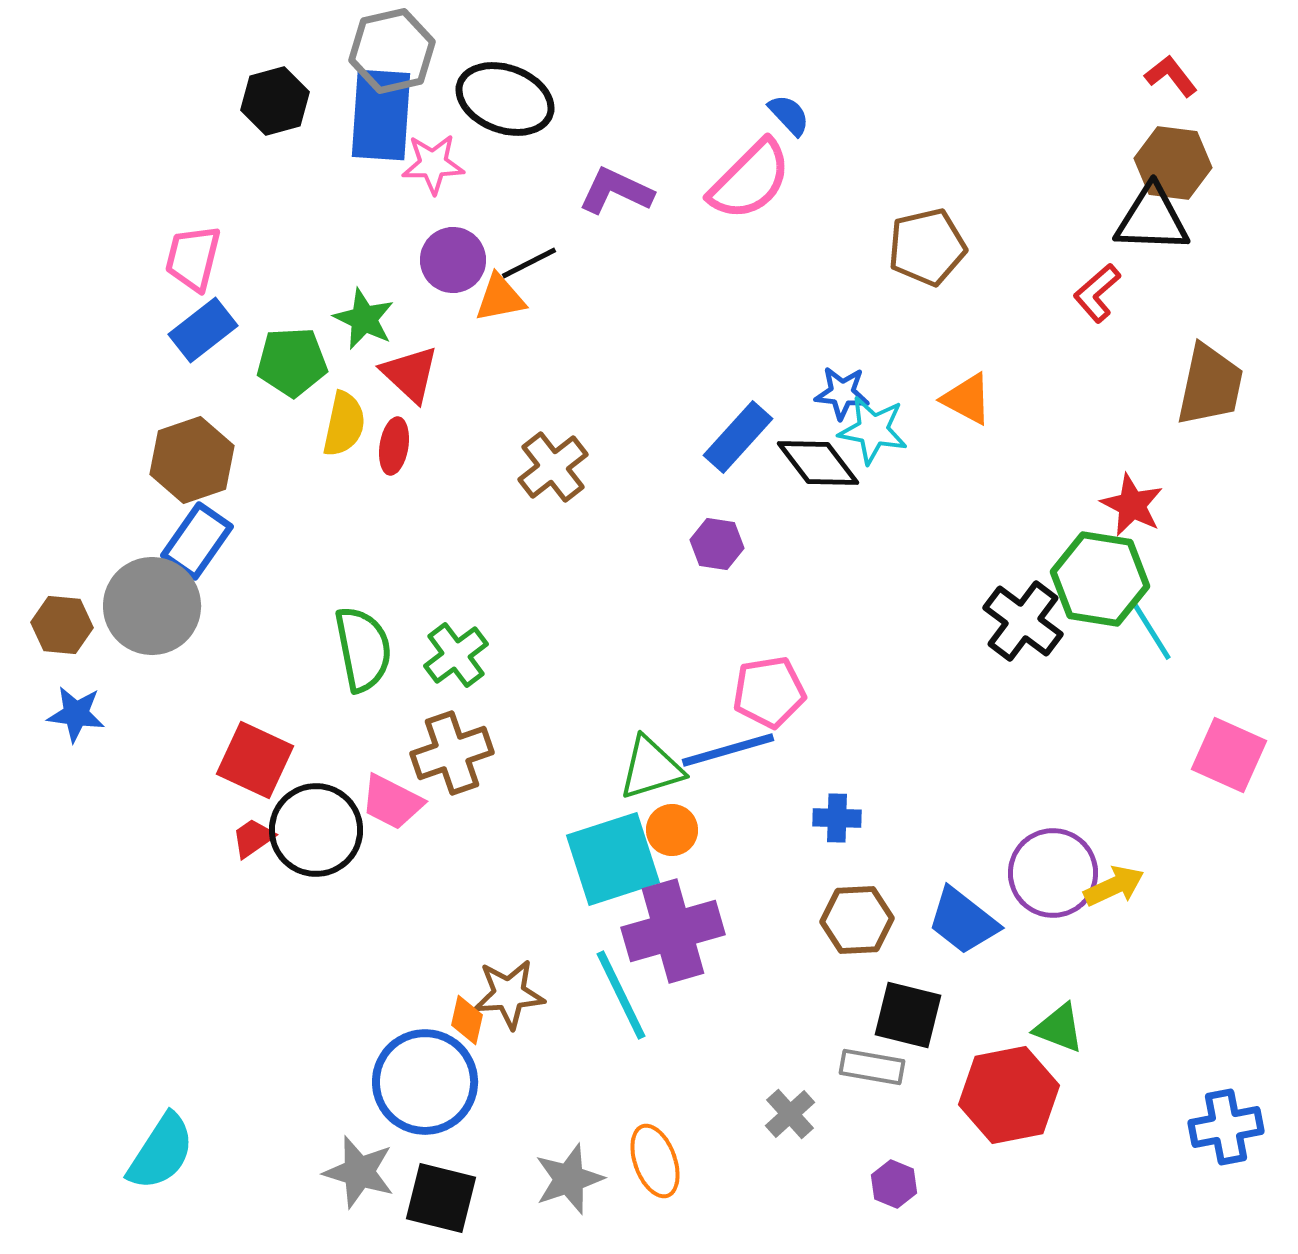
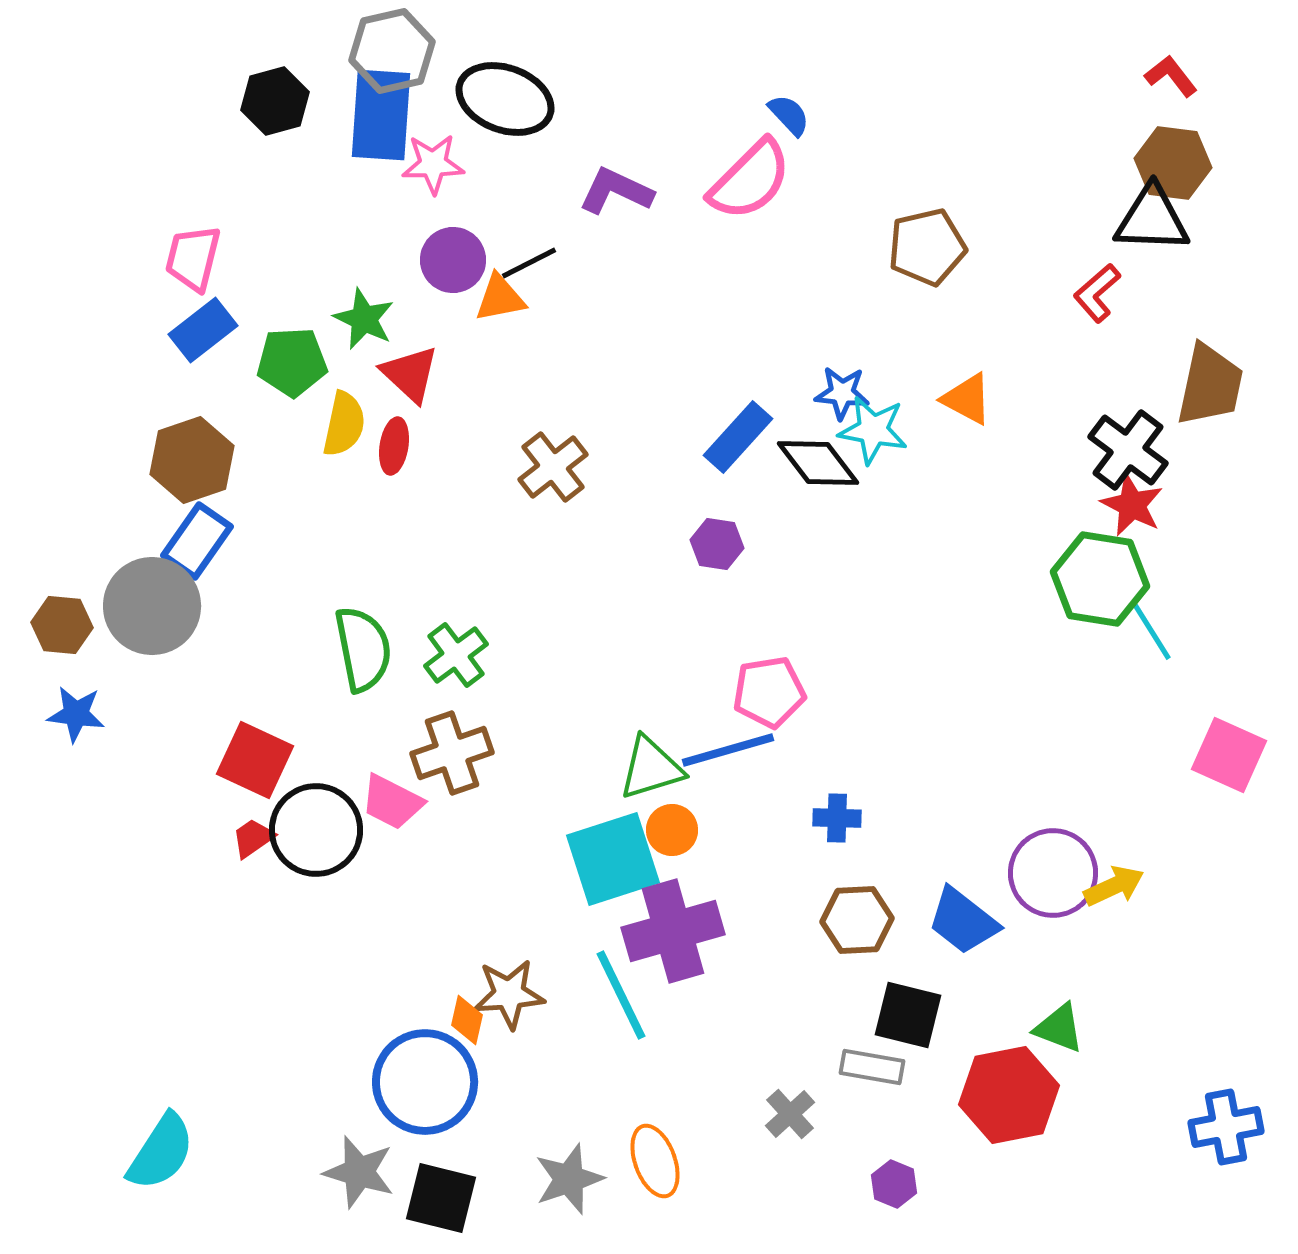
black cross at (1023, 621): moved 105 px right, 171 px up
